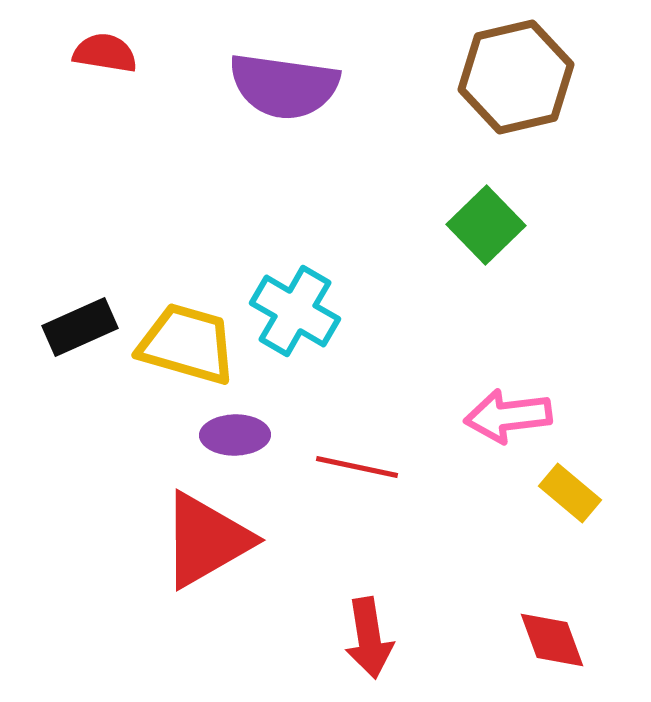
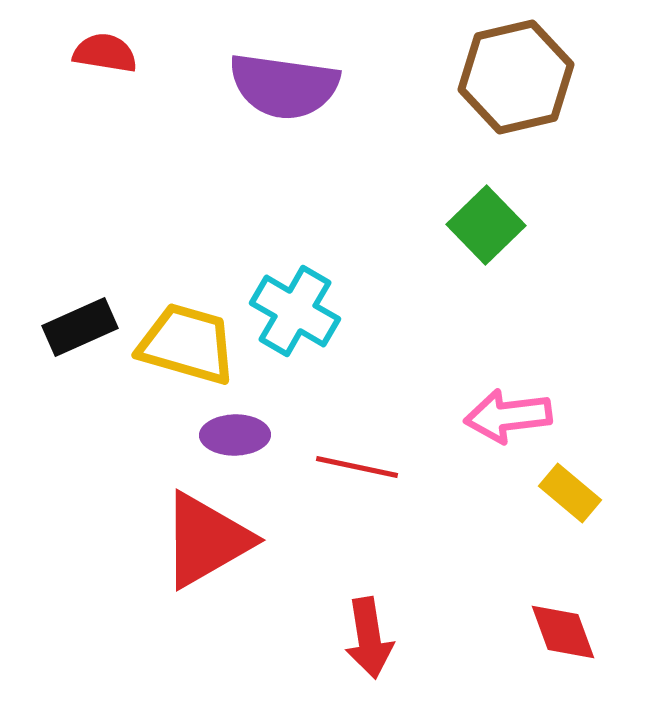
red diamond: moved 11 px right, 8 px up
